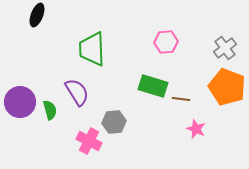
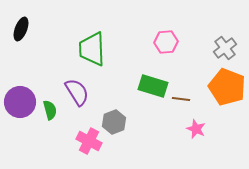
black ellipse: moved 16 px left, 14 px down
gray hexagon: rotated 15 degrees counterclockwise
